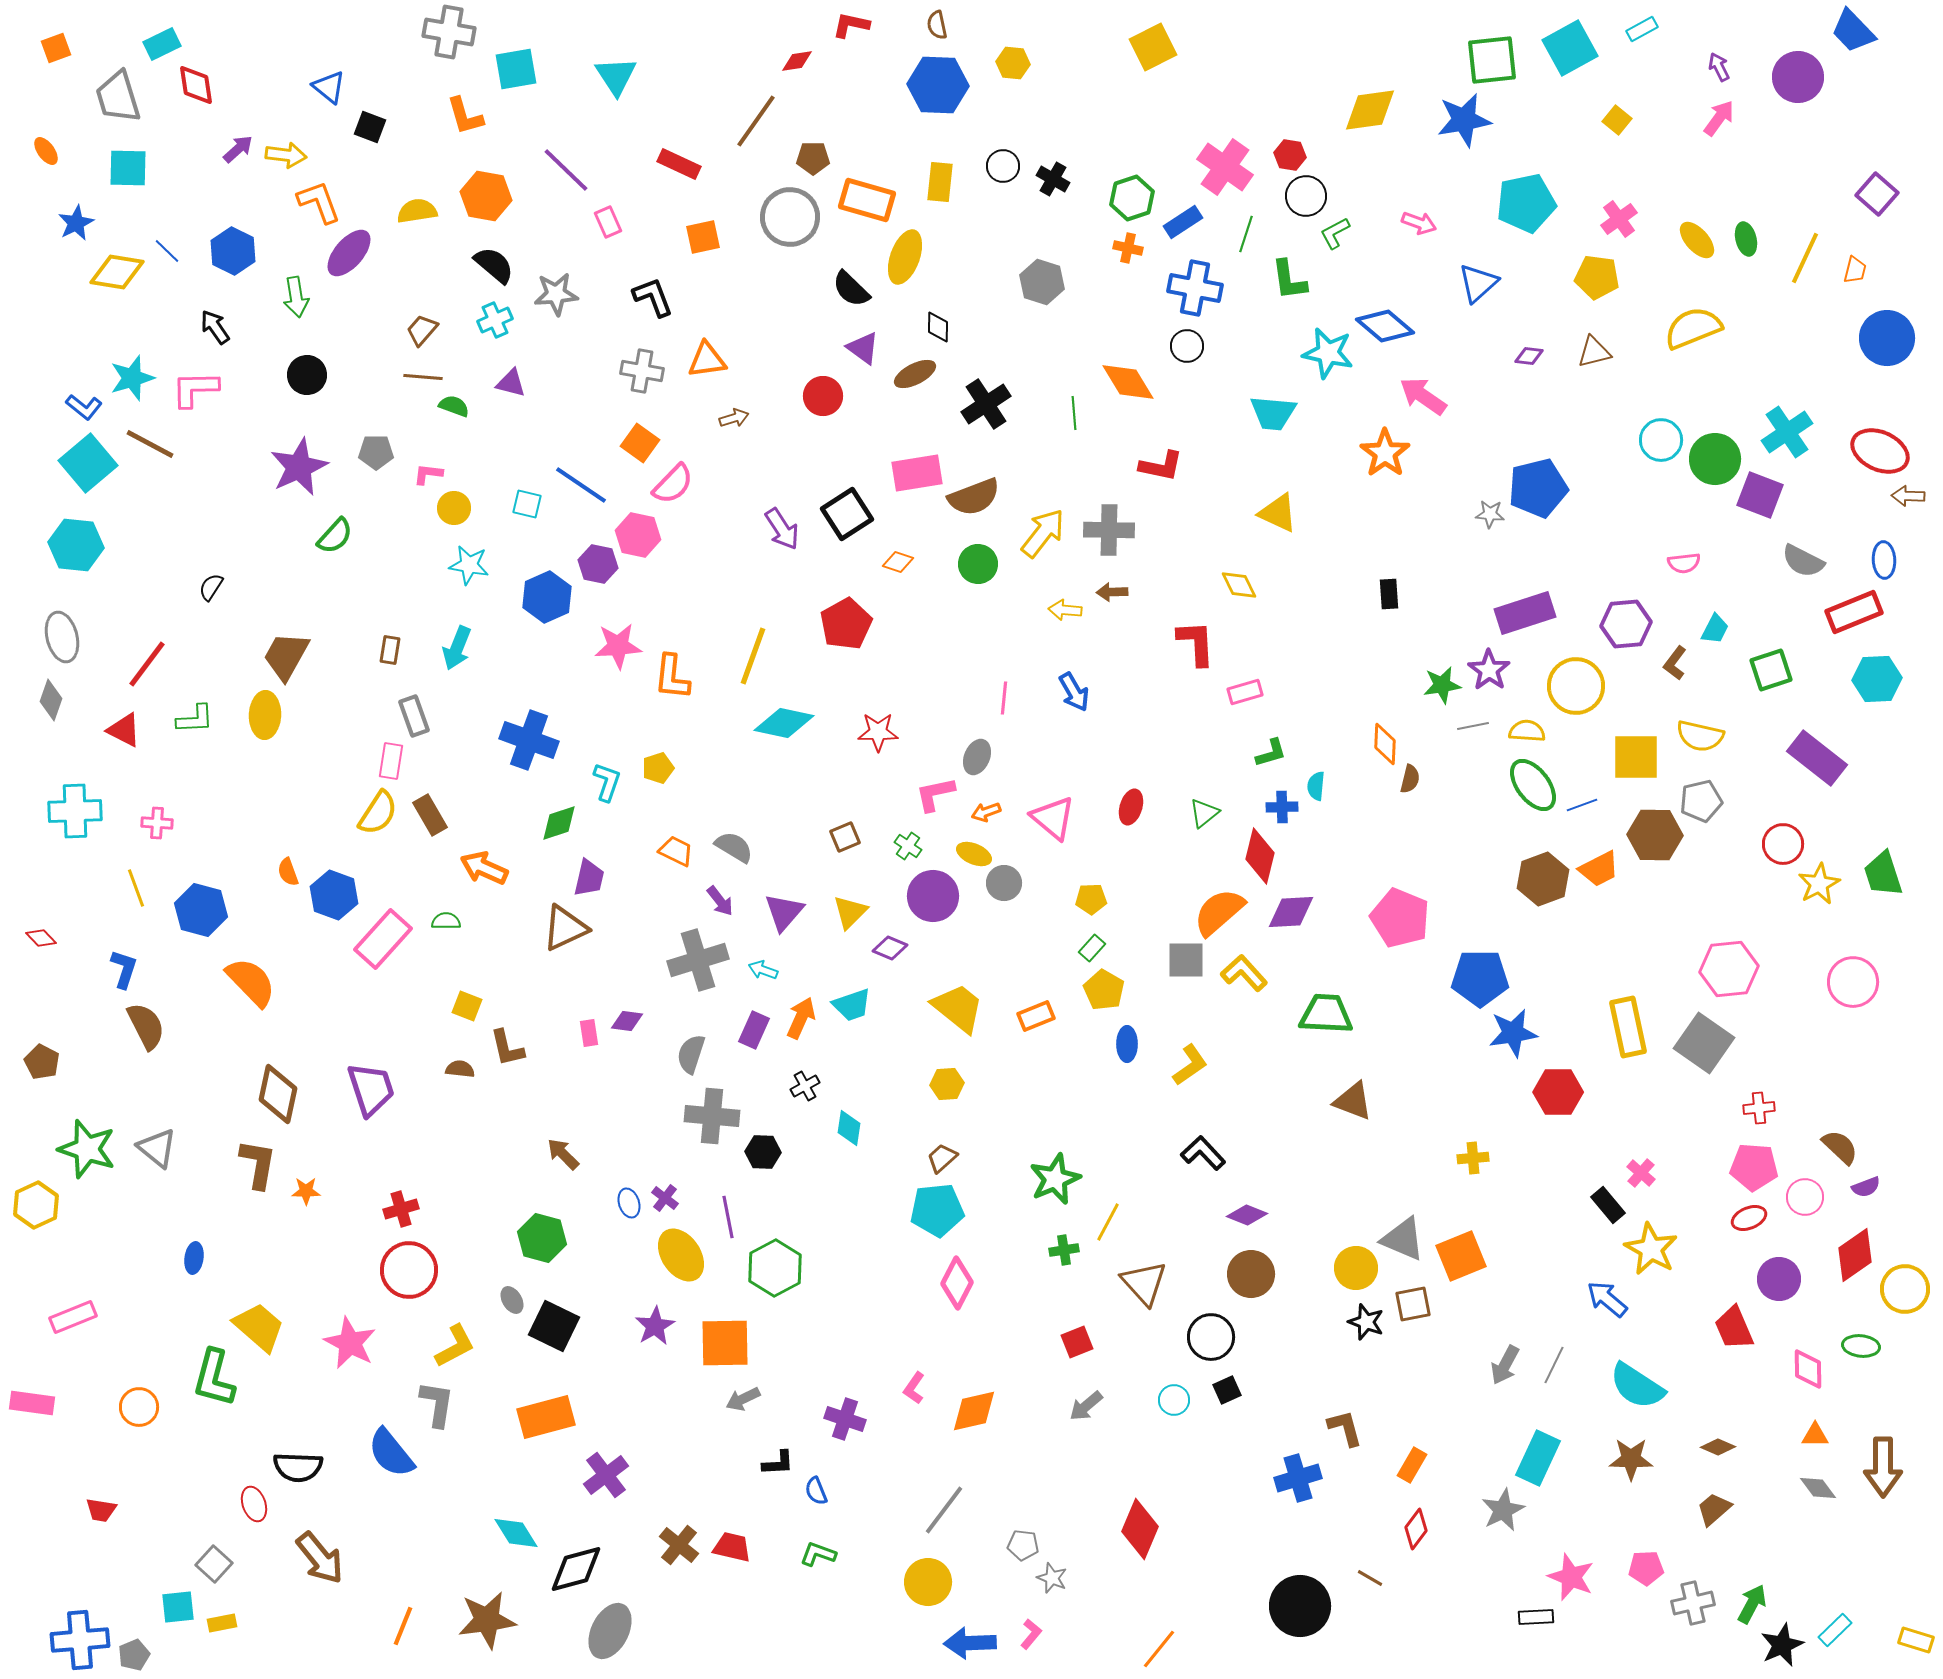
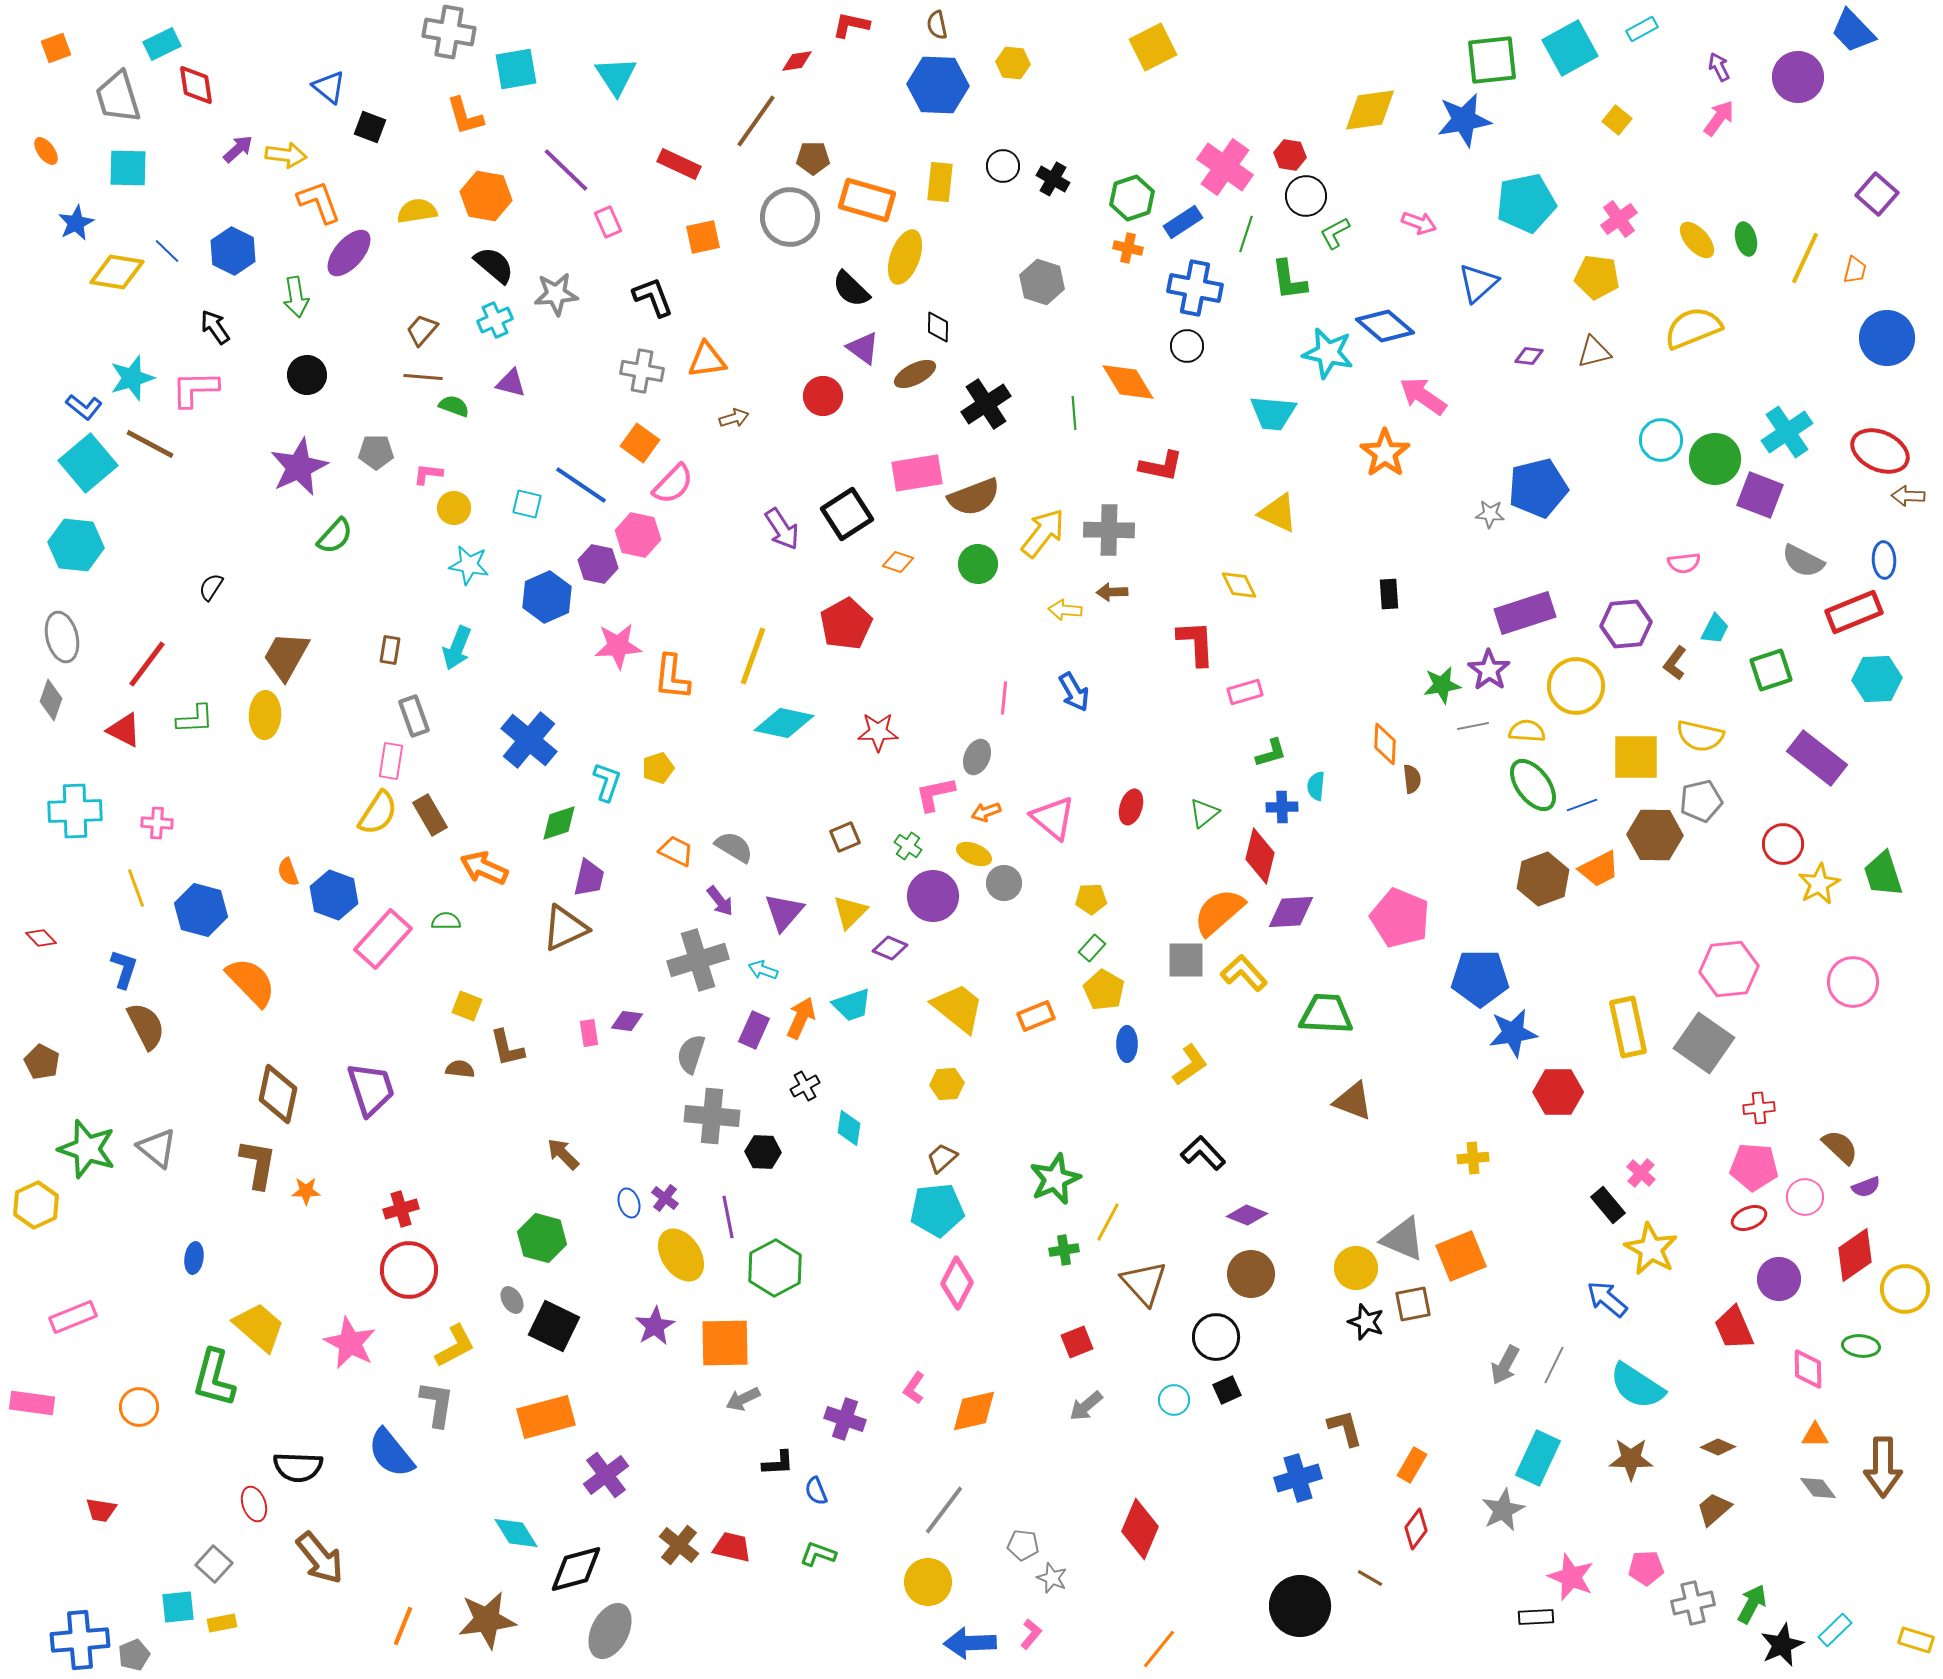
blue cross at (529, 740): rotated 20 degrees clockwise
brown semicircle at (1410, 779): moved 2 px right; rotated 20 degrees counterclockwise
black circle at (1211, 1337): moved 5 px right
